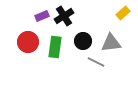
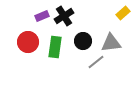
gray line: rotated 66 degrees counterclockwise
